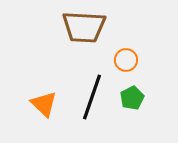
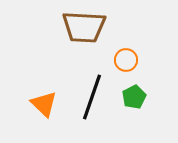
green pentagon: moved 2 px right, 1 px up
